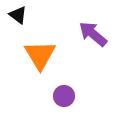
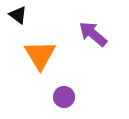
purple circle: moved 1 px down
